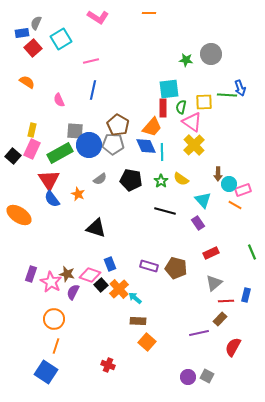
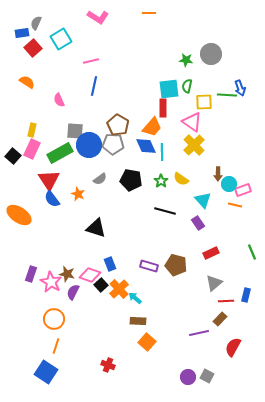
blue line at (93, 90): moved 1 px right, 4 px up
green semicircle at (181, 107): moved 6 px right, 21 px up
orange line at (235, 205): rotated 16 degrees counterclockwise
brown pentagon at (176, 268): moved 3 px up
